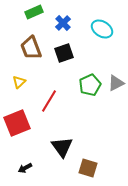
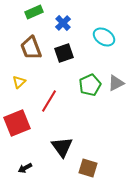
cyan ellipse: moved 2 px right, 8 px down
